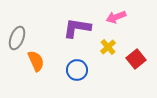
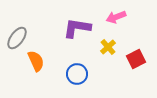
gray ellipse: rotated 15 degrees clockwise
red square: rotated 12 degrees clockwise
blue circle: moved 4 px down
